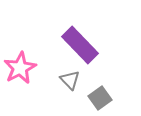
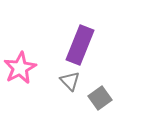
purple rectangle: rotated 66 degrees clockwise
gray triangle: moved 1 px down
